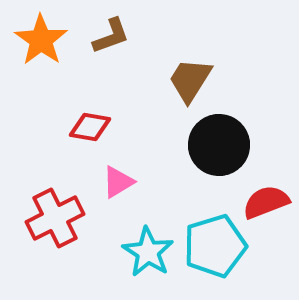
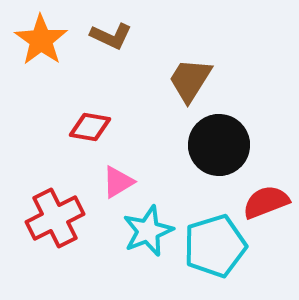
brown L-shape: rotated 45 degrees clockwise
cyan star: moved 21 px up; rotated 18 degrees clockwise
